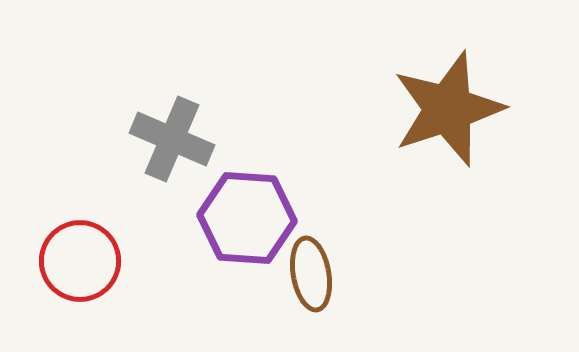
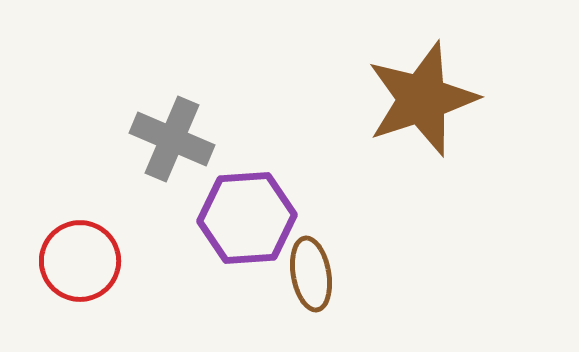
brown star: moved 26 px left, 10 px up
purple hexagon: rotated 8 degrees counterclockwise
